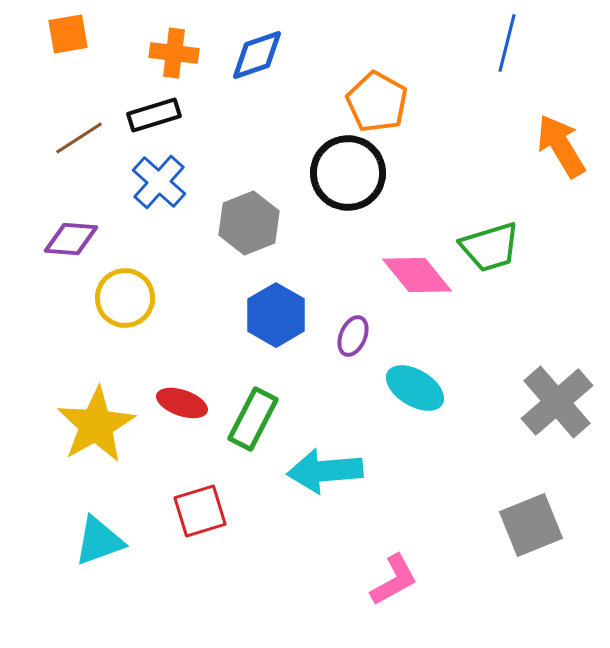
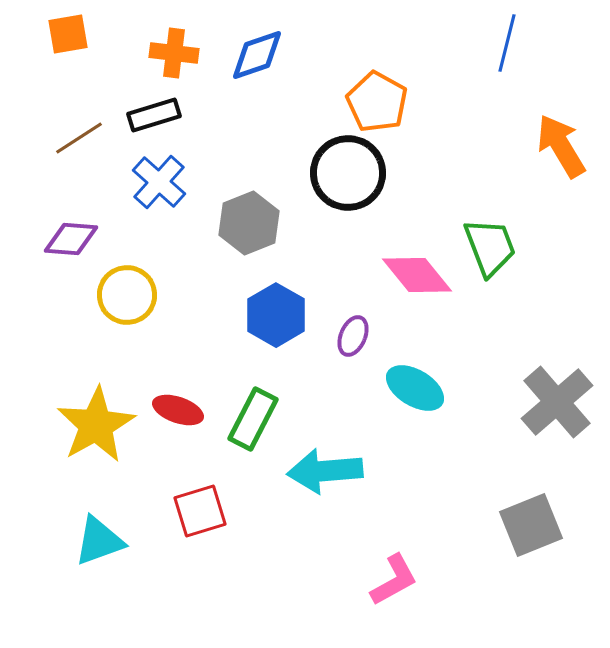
green trapezoid: rotated 94 degrees counterclockwise
yellow circle: moved 2 px right, 3 px up
red ellipse: moved 4 px left, 7 px down
